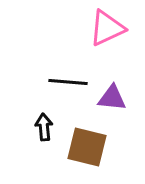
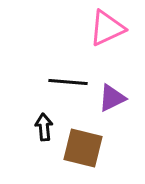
purple triangle: rotated 32 degrees counterclockwise
brown square: moved 4 px left, 1 px down
